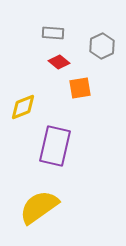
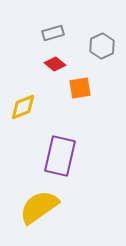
gray rectangle: rotated 20 degrees counterclockwise
red diamond: moved 4 px left, 2 px down
purple rectangle: moved 5 px right, 10 px down
